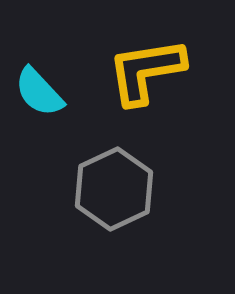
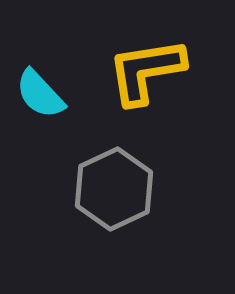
cyan semicircle: moved 1 px right, 2 px down
